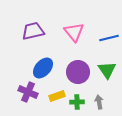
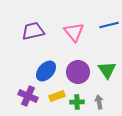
blue line: moved 13 px up
blue ellipse: moved 3 px right, 3 px down
purple cross: moved 4 px down
